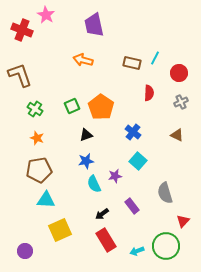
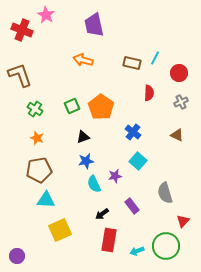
black triangle: moved 3 px left, 2 px down
red rectangle: moved 3 px right; rotated 40 degrees clockwise
purple circle: moved 8 px left, 5 px down
